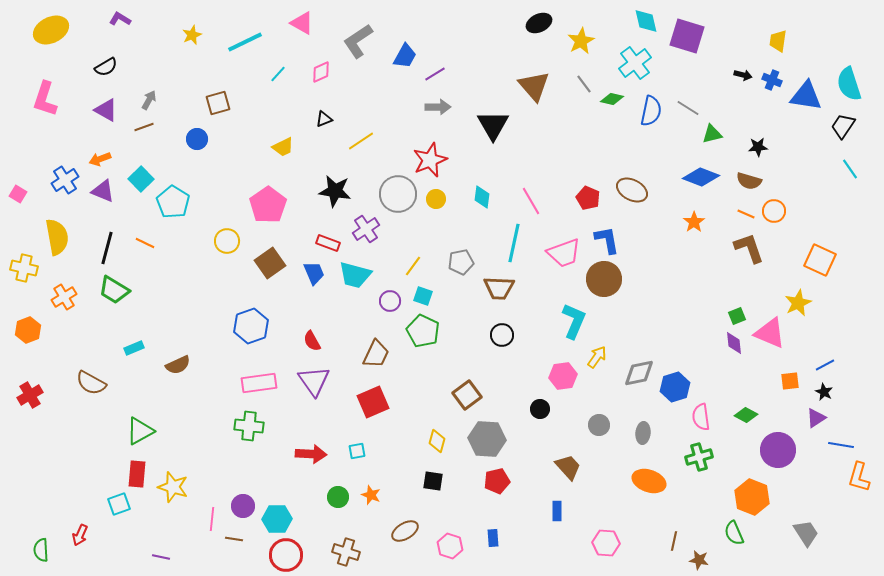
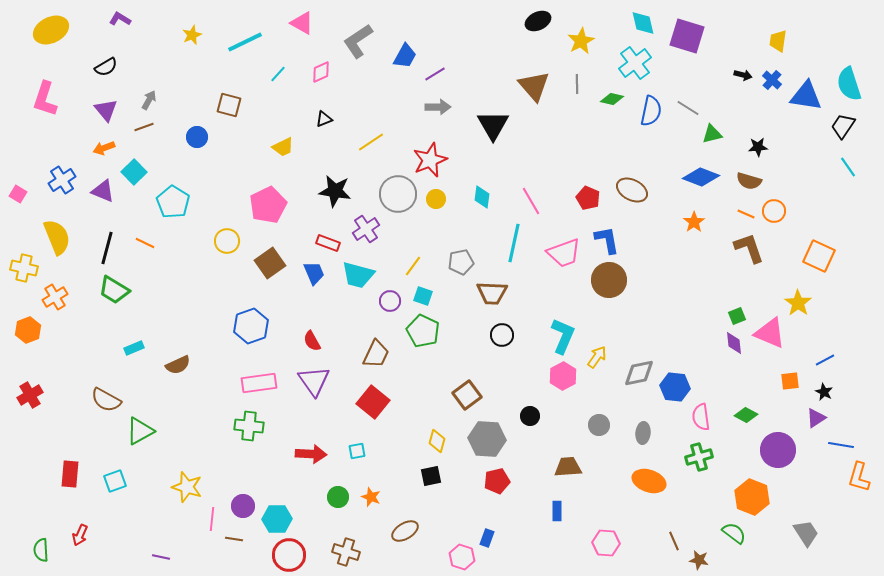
cyan diamond at (646, 21): moved 3 px left, 2 px down
black ellipse at (539, 23): moved 1 px left, 2 px up
blue cross at (772, 80): rotated 18 degrees clockwise
gray line at (584, 84): moved 7 px left; rotated 36 degrees clockwise
brown square at (218, 103): moved 11 px right, 2 px down; rotated 30 degrees clockwise
purple triangle at (106, 110): rotated 20 degrees clockwise
blue circle at (197, 139): moved 2 px up
yellow line at (361, 141): moved 10 px right, 1 px down
orange arrow at (100, 159): moved 4 px right, 11 px up
cyan line at (850, 169): moved 2 px left, 2 px up
cyan square at (141, 179): moved 7 px left, 7 px up
blue cross at (65, 180): moved 3 px left
pink pentagon at (268, 205): rotated 9 degrees clockwise
yellow semicircle at (57, 237): rotated 12 degrees counterclockwise
orange square at (820, 260): moved 1 px left, 4 px up
cyan trapezoid at (355, 275): moved 3 px right
brown circle at (604, 279): moved 5 px right, 1 px down
brown trapezoid at (499, 288): moved 7 px left, 5 px down
orange cross at (64, 297): moved 9 px left
yellow star at (798, 303): rotated 12 degrees counterclockwise
cyan L-shape at (574, 321): moved 11 px left, 15 px down
blue line at (825, 365): moved 5 px up
pink hexagon at (563, 376): rotated 20 degrees counterclockwise
brown semicircle at (91, 383): moved 15 px right, 17 px down
blue hexagon at (675, 387): rotated 24 degrees clockwise
red square at (373, 402): rotated 28 degrees counterclockwise
black circle at (540, 409): moved 10 px left, 7 px down
brown trapezoid at (568, 467): rotated 52 degrees counterclockwise
red rectangle at (137, 474): moved 67 px left
black square at (433, 481): moved 2 px left, 5 px up; rotated 20 degrees counterclockwise
yellow star at (173, 487): moved 14 px right
orange star at (371, 495): moved 2 px down
cyan square at (119, 504): moved 4 px left, 23 px up
green semicircle at (734, 533): rotated 150 degrees clockwise
blue rectangle at (493, 538): moved 6 px left; rotated 24 degrees clockwise
brown line at (674, 541): rotated 36 degrees counterclockwise
pink hexagon at (450, 546): moved 12 px right, 11 px down
red circle at (286, 555): moved 3 px right
